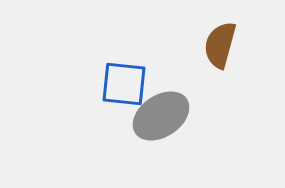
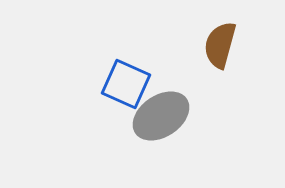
blue square: moved 2 px right; rotated 18 degrees clockwise
